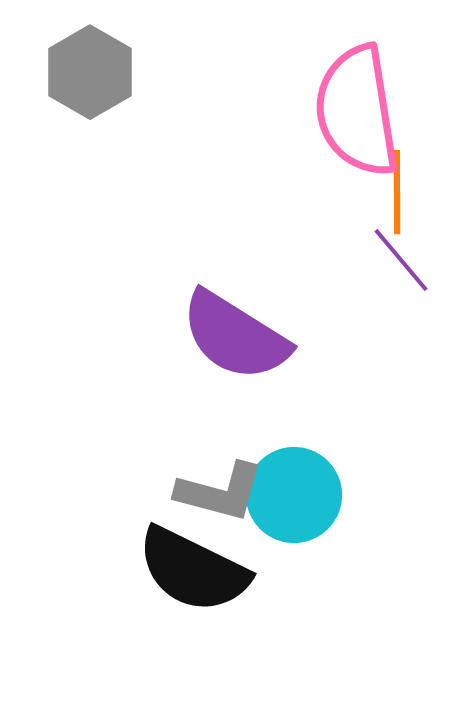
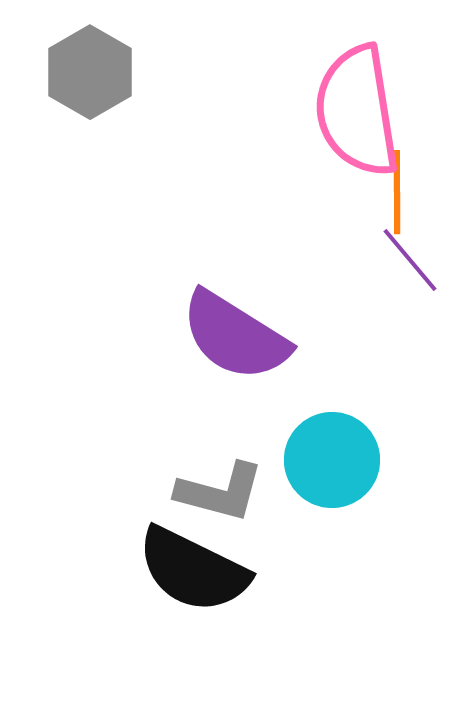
purple line: moved 9 px right
cyan circle: moved 38 px right, 35 px up
